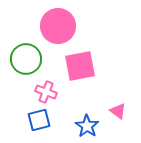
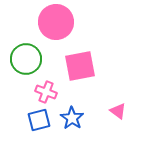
pink circle: moved 2 px left, 4 px up
blue star: moved 15 px left, 8 px up
